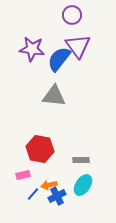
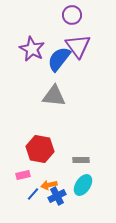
purple star: rotated 20 degrees clockwise
